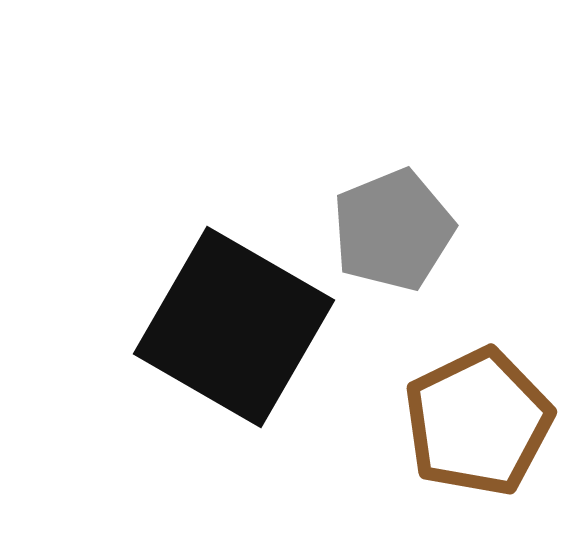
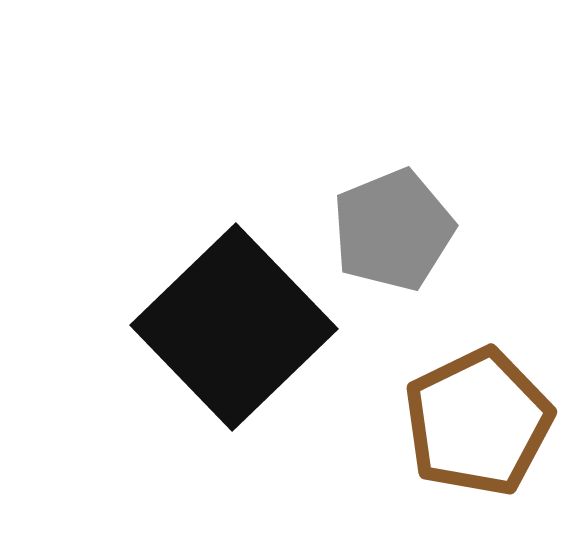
black square: rotated 16 degrees clockwise
